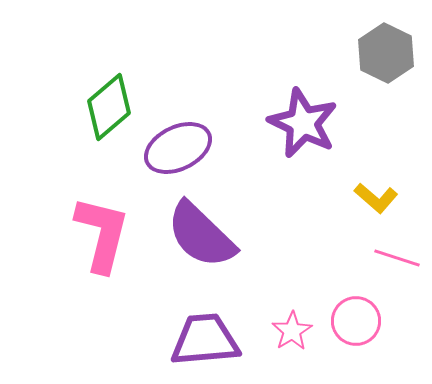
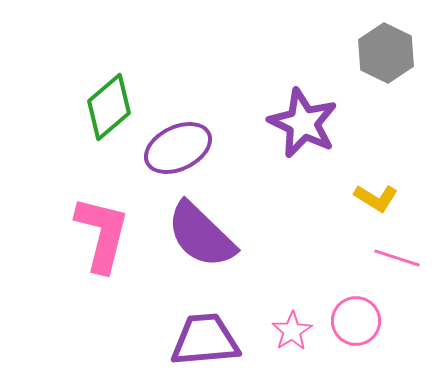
yellow L-shape: rotated 9 degrees counterclockwise
